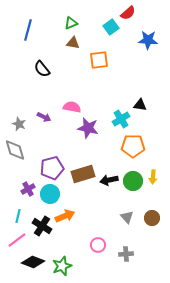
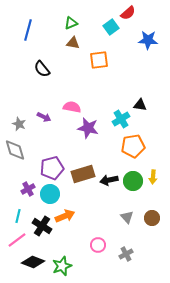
orange pentagon: rotated 10 degrees counterclockwise
gray cross: rotated 24 degrees counterclockwise
